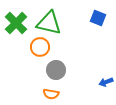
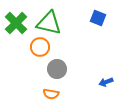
gray circle: moved 1 px right, 1 px up
